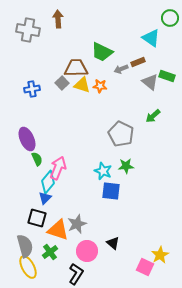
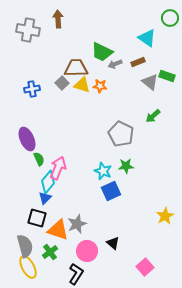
cyan triangle: moved 4 px left
gray arrow: moved 6 px left, 5 px up
green semicircle: moved 2 px right
blue square: rotated 30 degrees counterclockwise
yellow star: moved 5 px right, 39 px up
pink square: rotated 24 degrees clockwise
